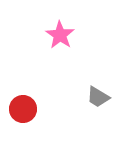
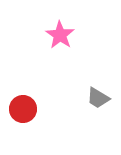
gray trapezoid: moved 1 px down
